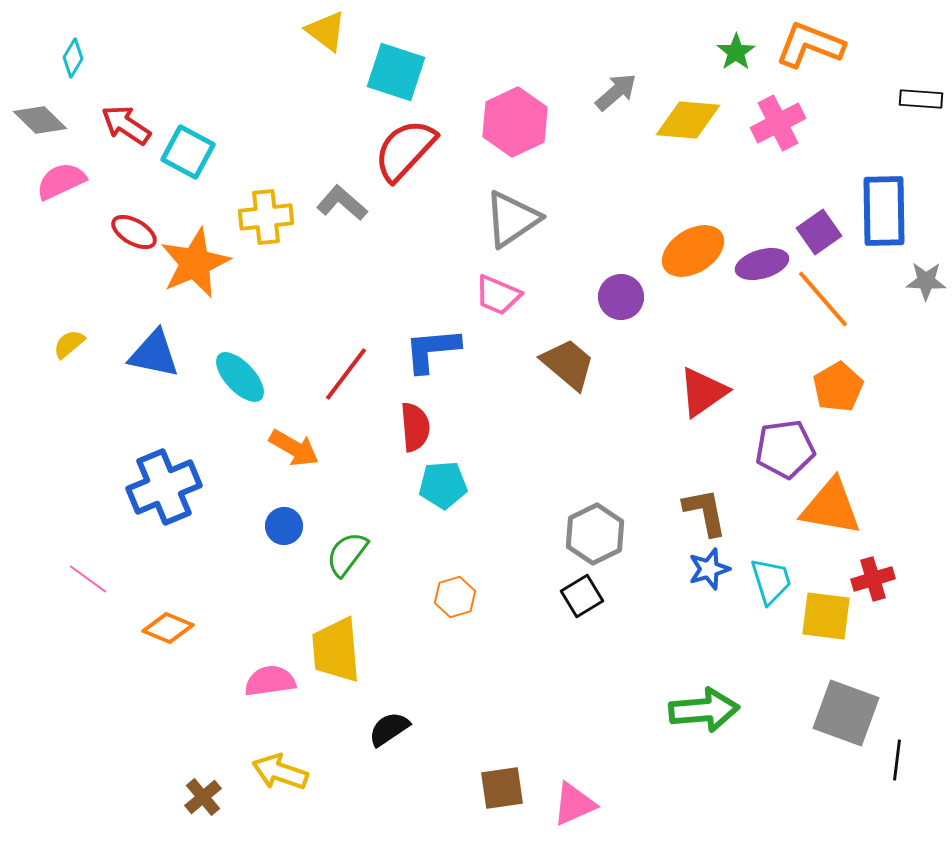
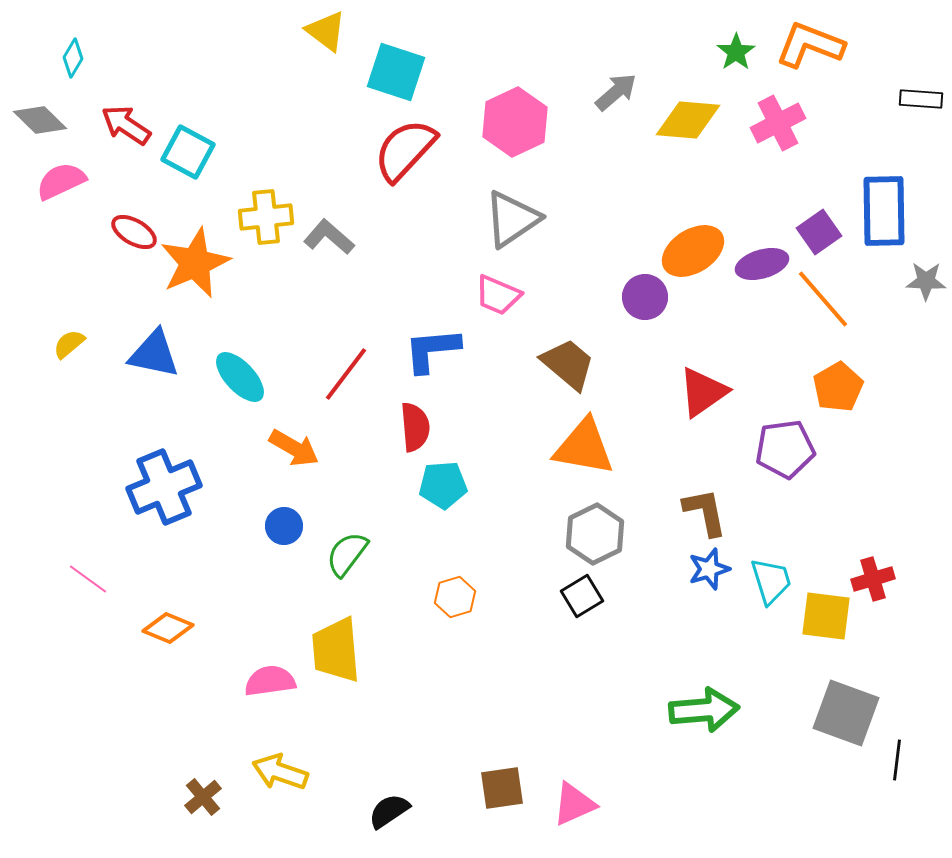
gray L-shape at (342, 203): moved 13 px left, 34 px down
purple circle at (621, 297): moved 24 px right
orange triangle at (831, 507): moved 247 px left, 60 px up
black semicircle at (389, 729): moved 82 px down
